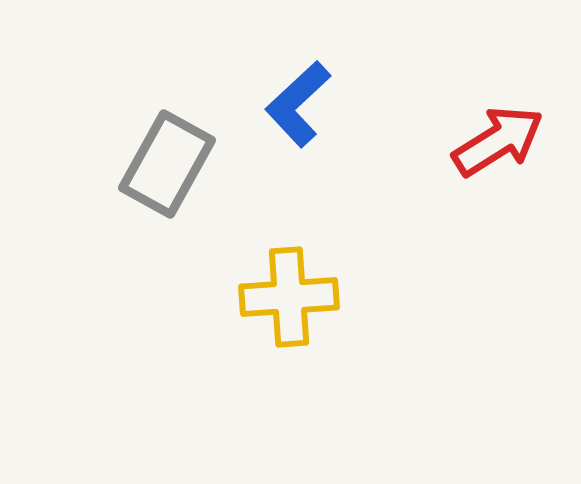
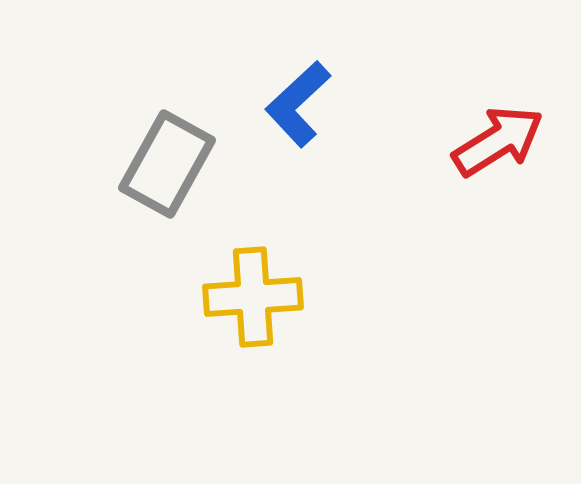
yellow cross: moved 36 px left
